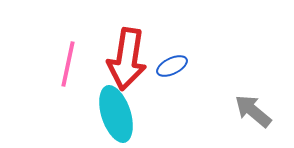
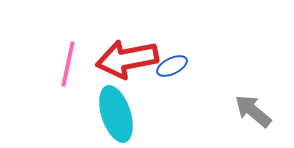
red arrow: rotated 70 degrees clockwise
